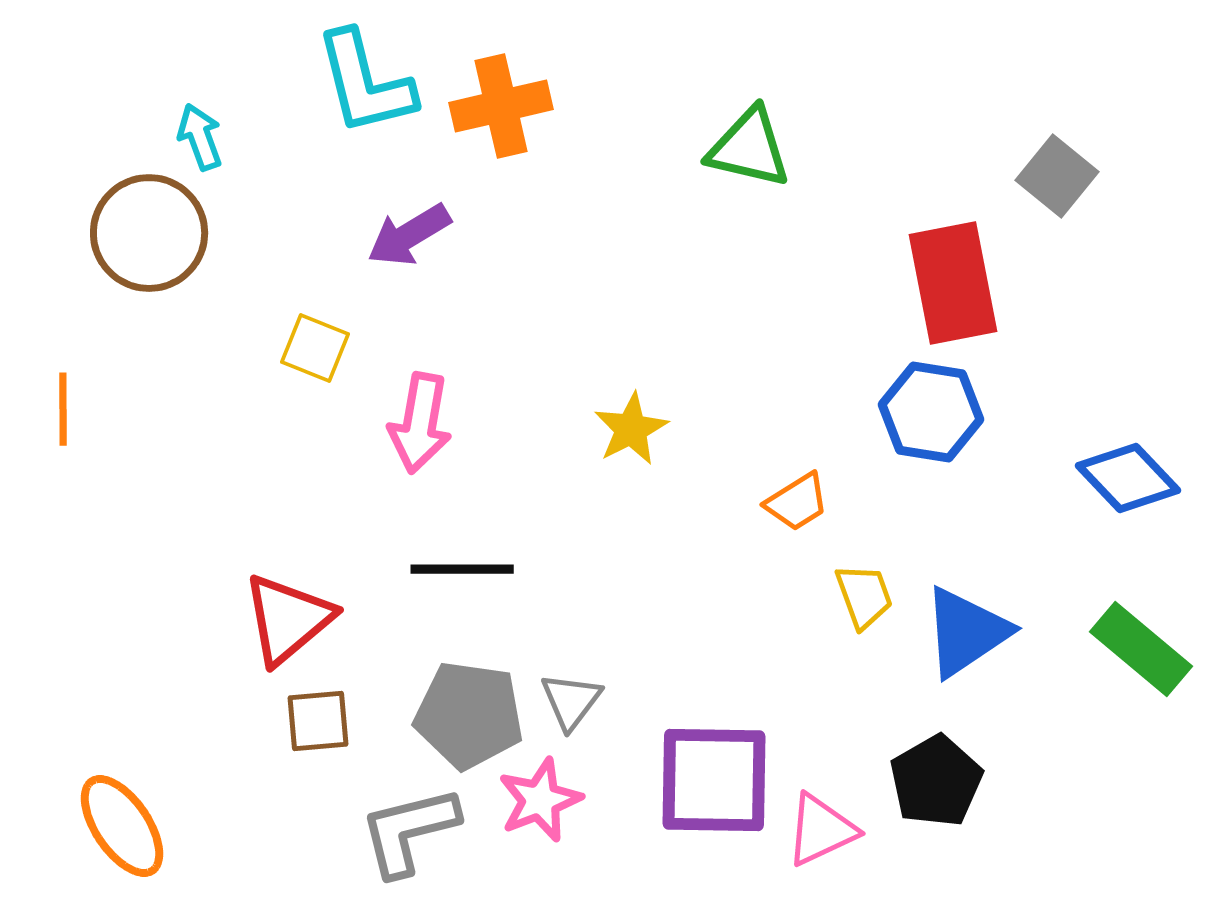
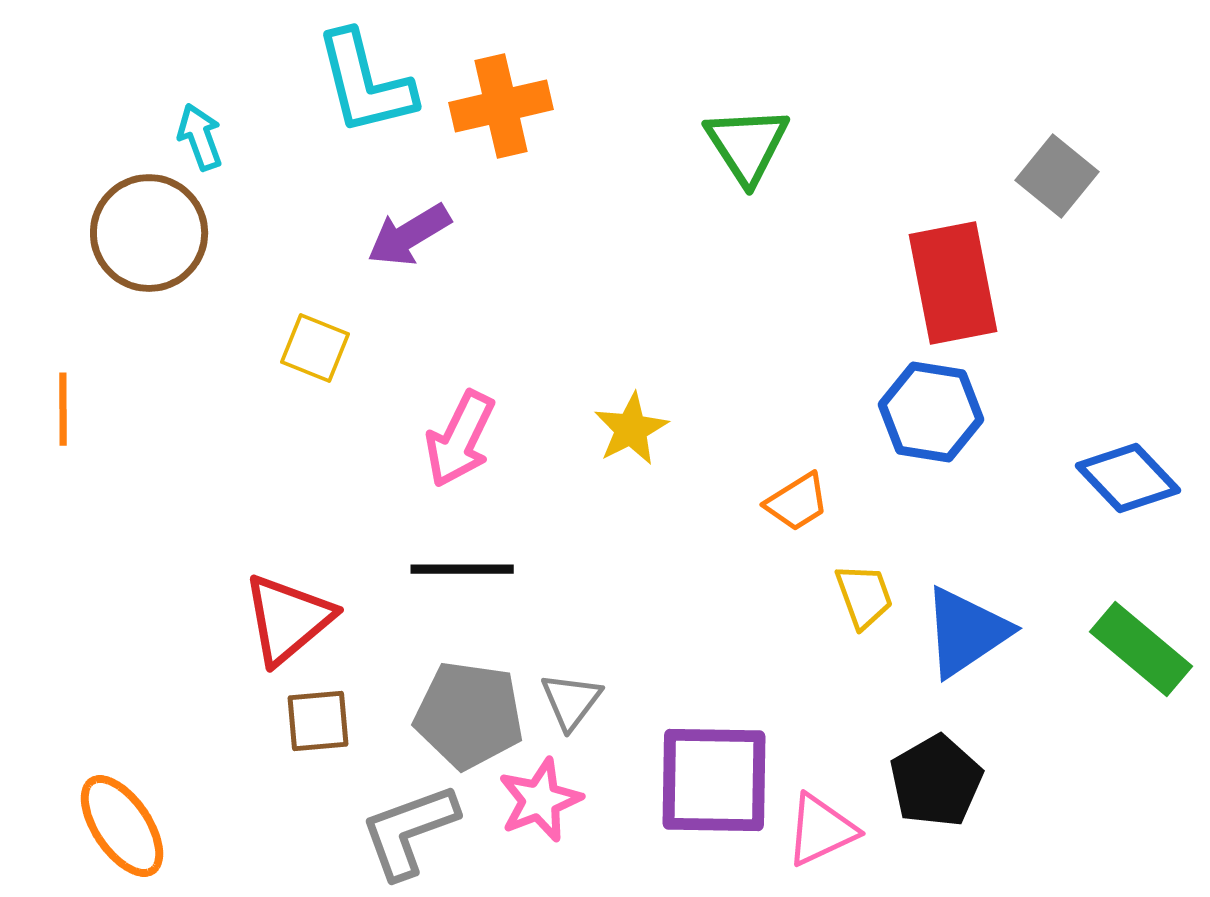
green triangle: moved 2 px left, 3 px up; rotated 44 degrees clockwise
pink arrow: moved 40 px right, 16 px down; rotated 16 degrees clockwise
gray L-shape: rotated 6 degrees counterclockwise
